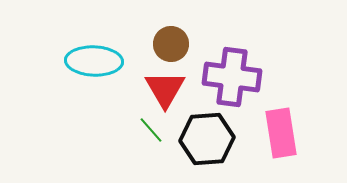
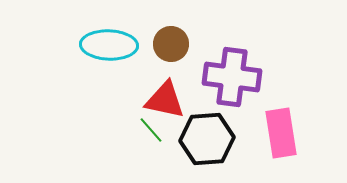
cyan ellipse: moved 15 px right, 16 px up
red triangle: moved 11 px down; rotated 48 degrees counterclockwise
